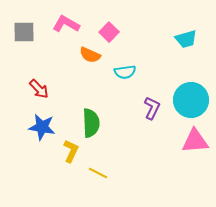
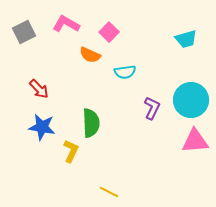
gray square: rotated 25 degrees counterclockwise
yellow line: moved 11 px right, 19 px down
